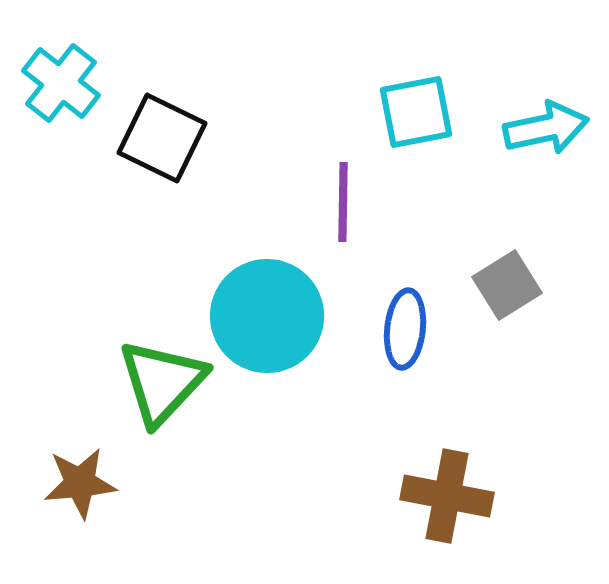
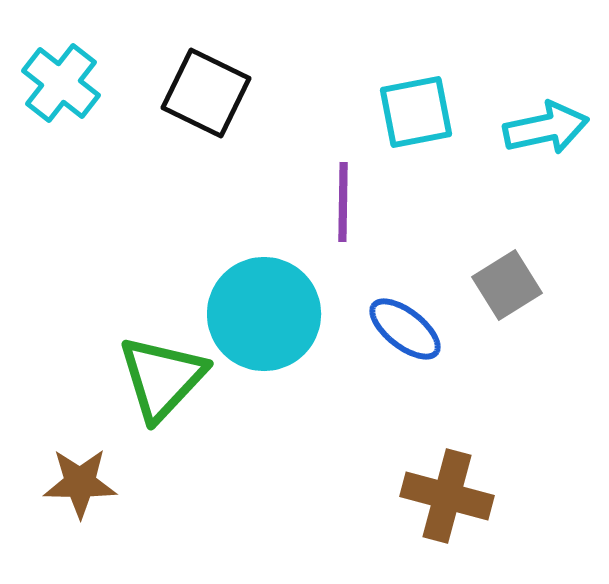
black square: moved 44 px right, 45 px up
cyan circle: moved 3 px left, 2 px up
blue ellipse: rotated 58 degrees counterclockwise
green triangle: moved 4 px up
brown star: rotated 6 degrees clockwise
brown cross: rotated 4 degrees clockwise
